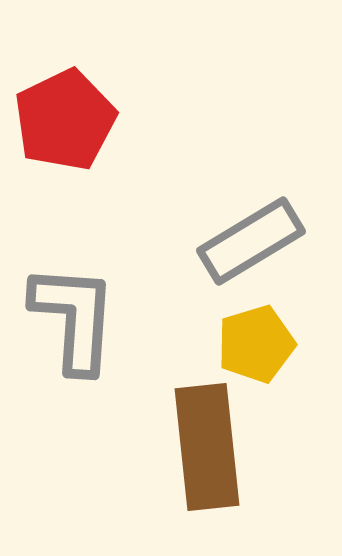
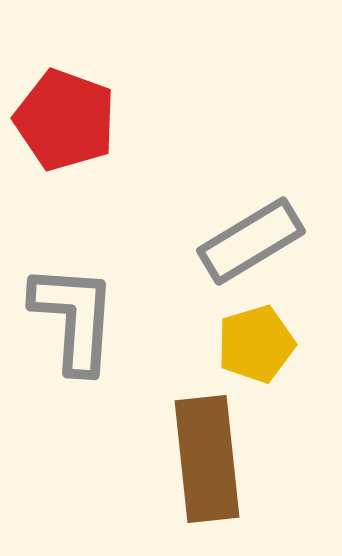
red pentagon: rotated 26 degrees counterclockwise
brown rectangle: moved 12 px down
